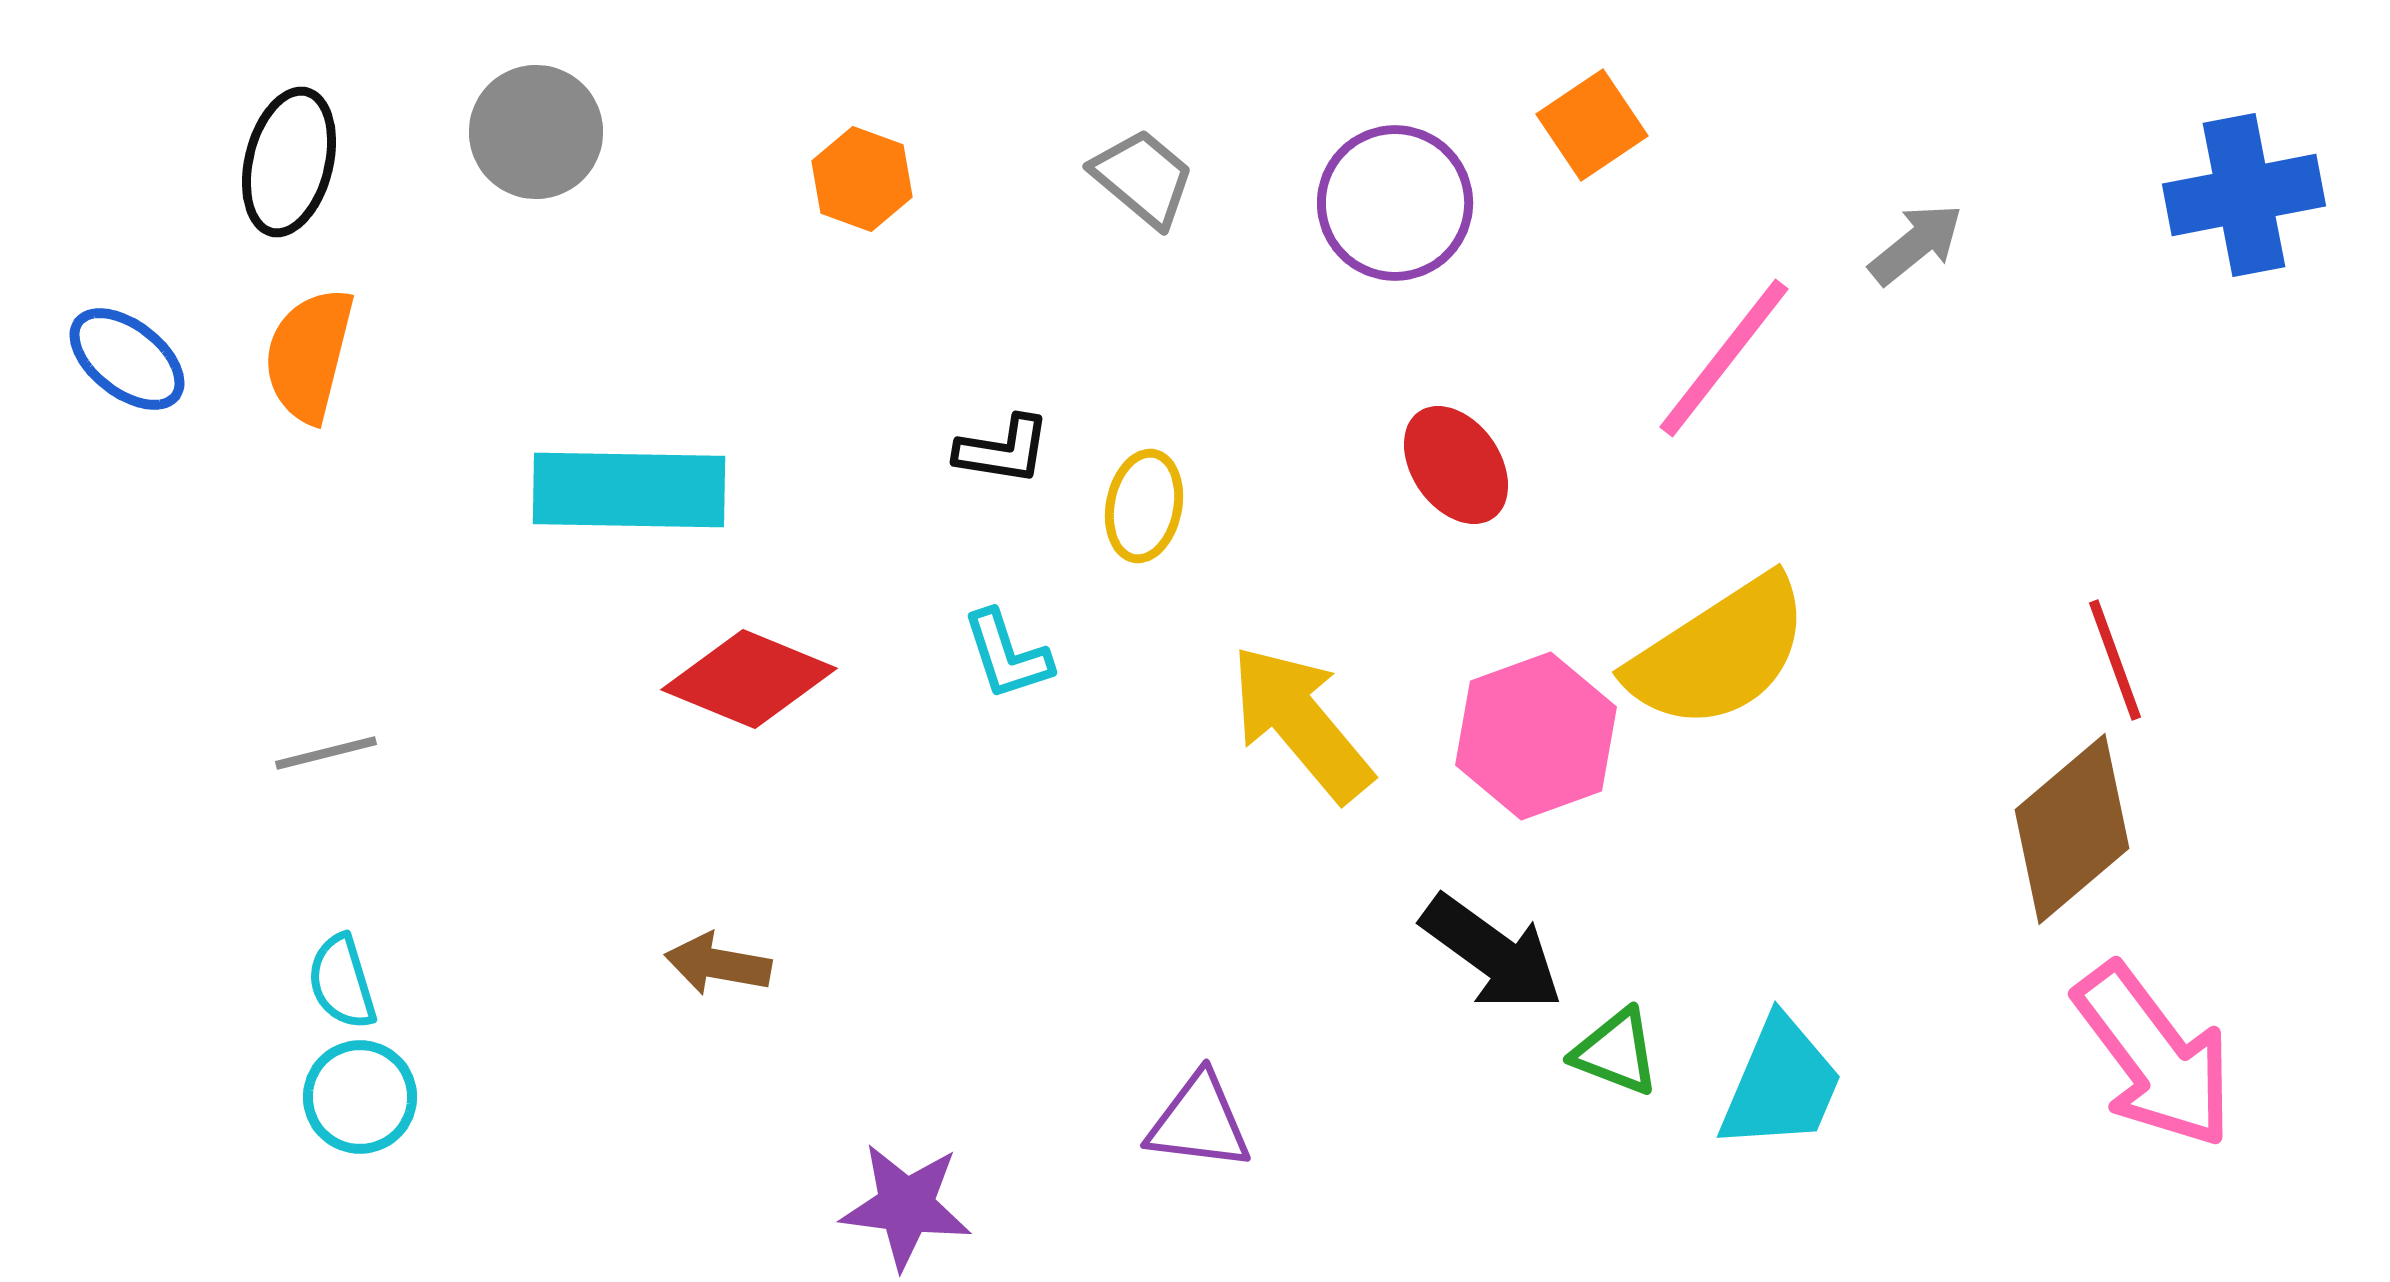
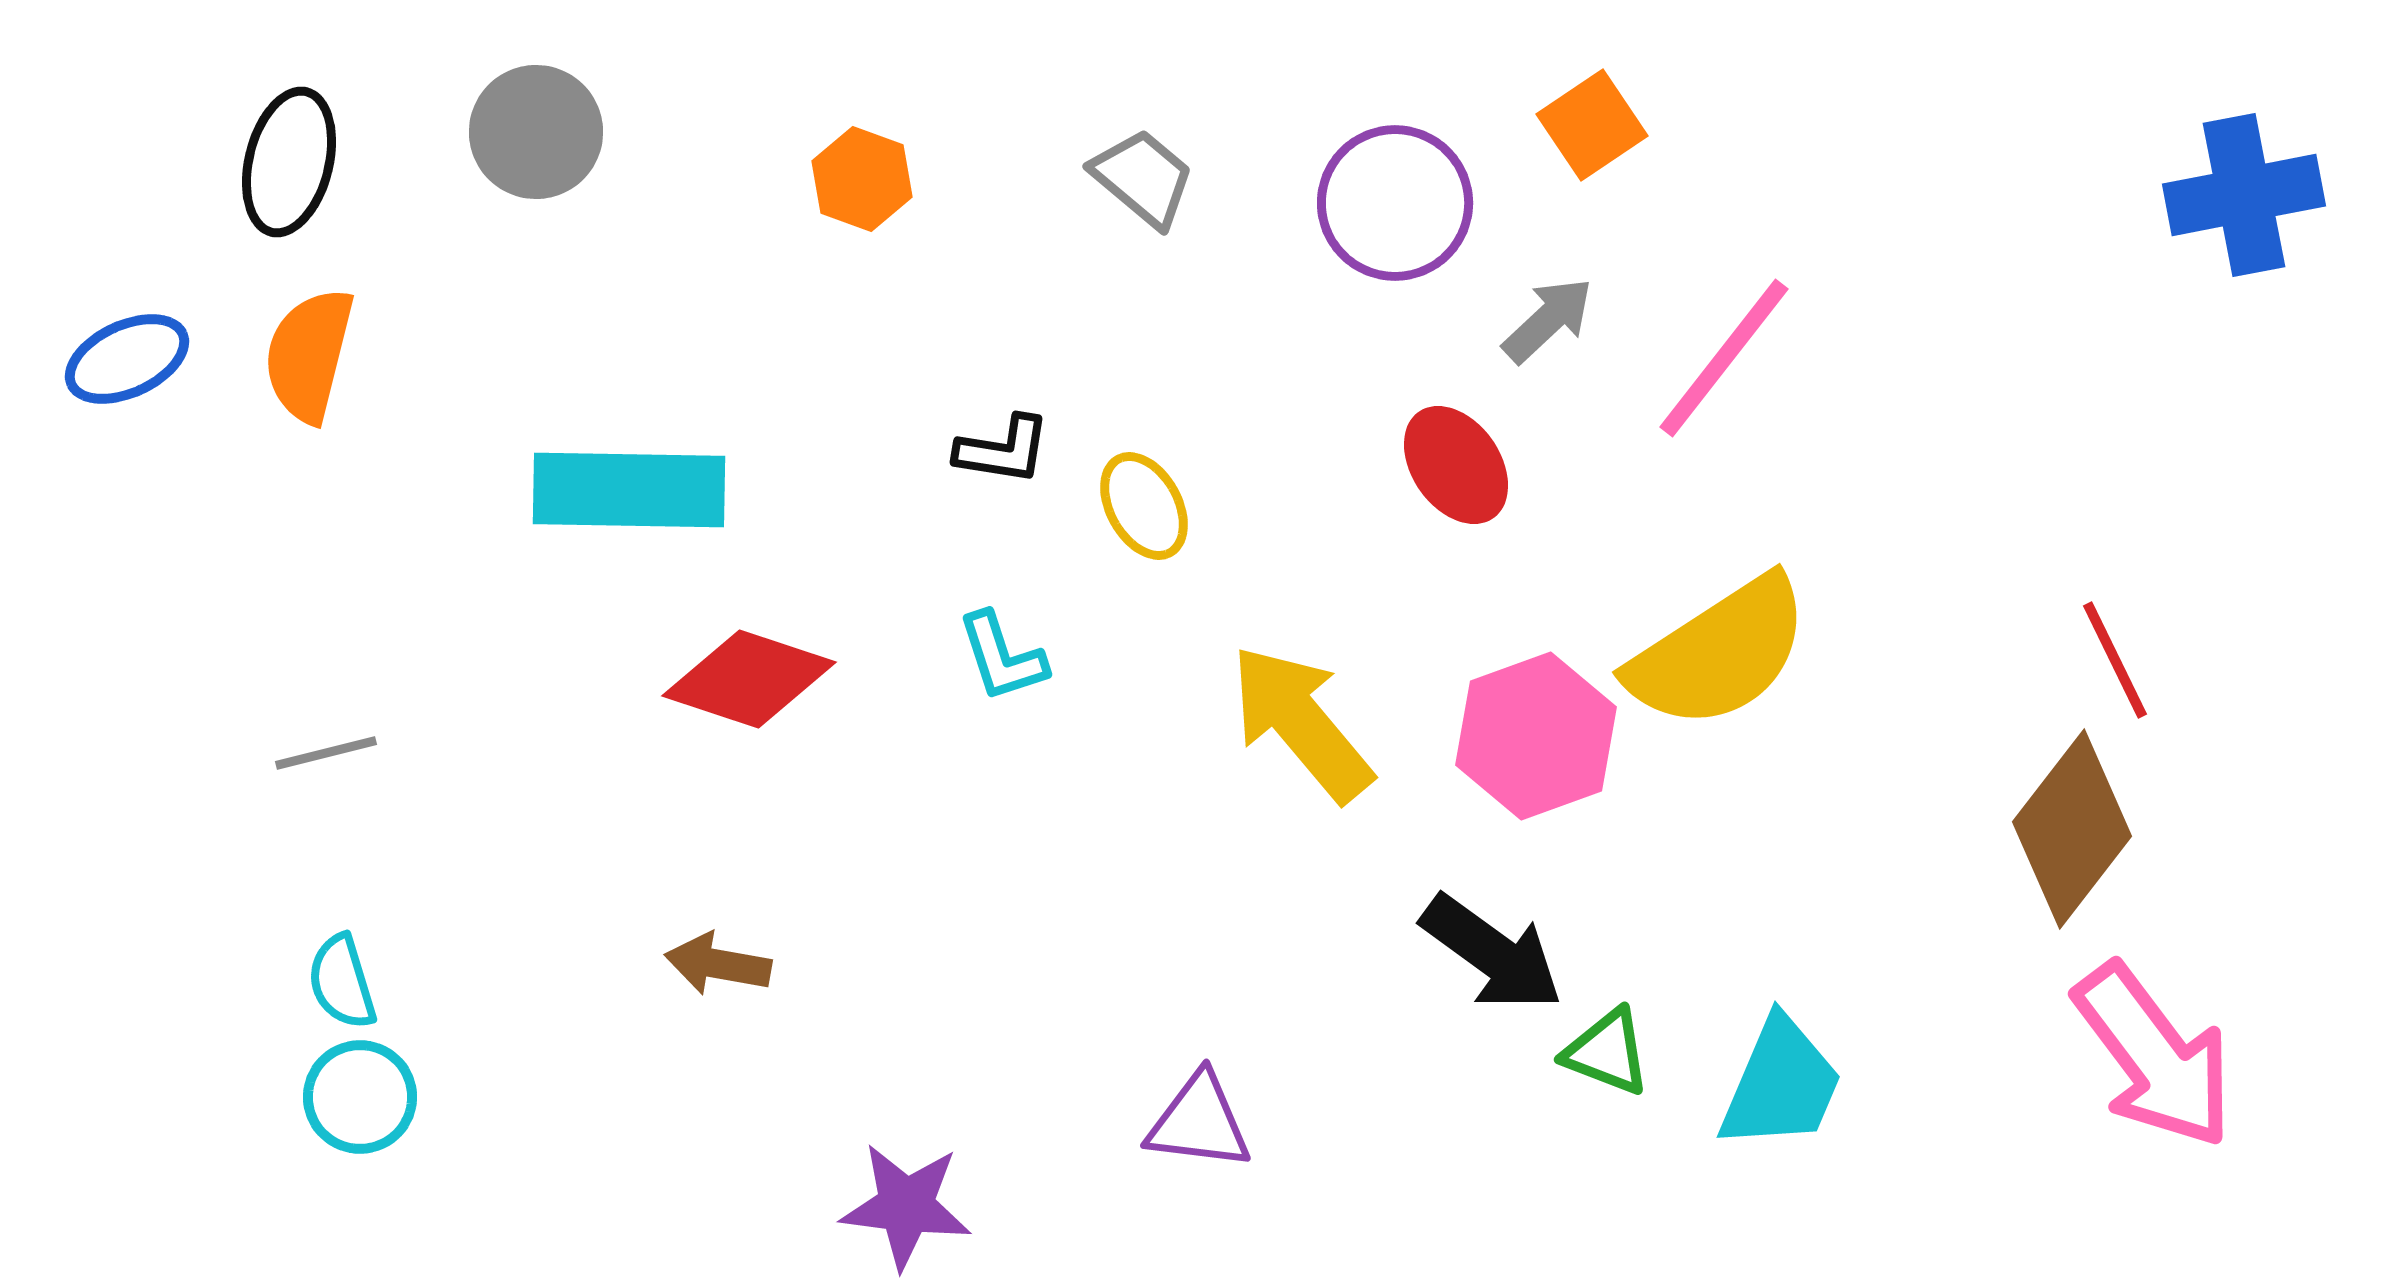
gray arrow: moved 368 px left, 76 px down; rotated 4 degrees counterclockwise
blue ellipse: rotated 63 degrees counterclockwise
yellow ellipse: rotated 40 degrees counterclockwise
cyan L-shape: moved 5 px left, 2 px down
red line: rotated 6 degrees counterclockwise
red diamond: rotated 4 degrees counterclockwise
brown diamond: rotated 12 degrees counterclockwise
green triangle: moved 9 px left
